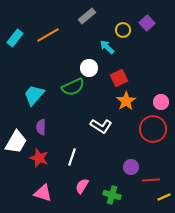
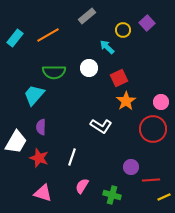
green semicircle: moved 19 px left, 15 px up; rotated 25 degrees clockwise
